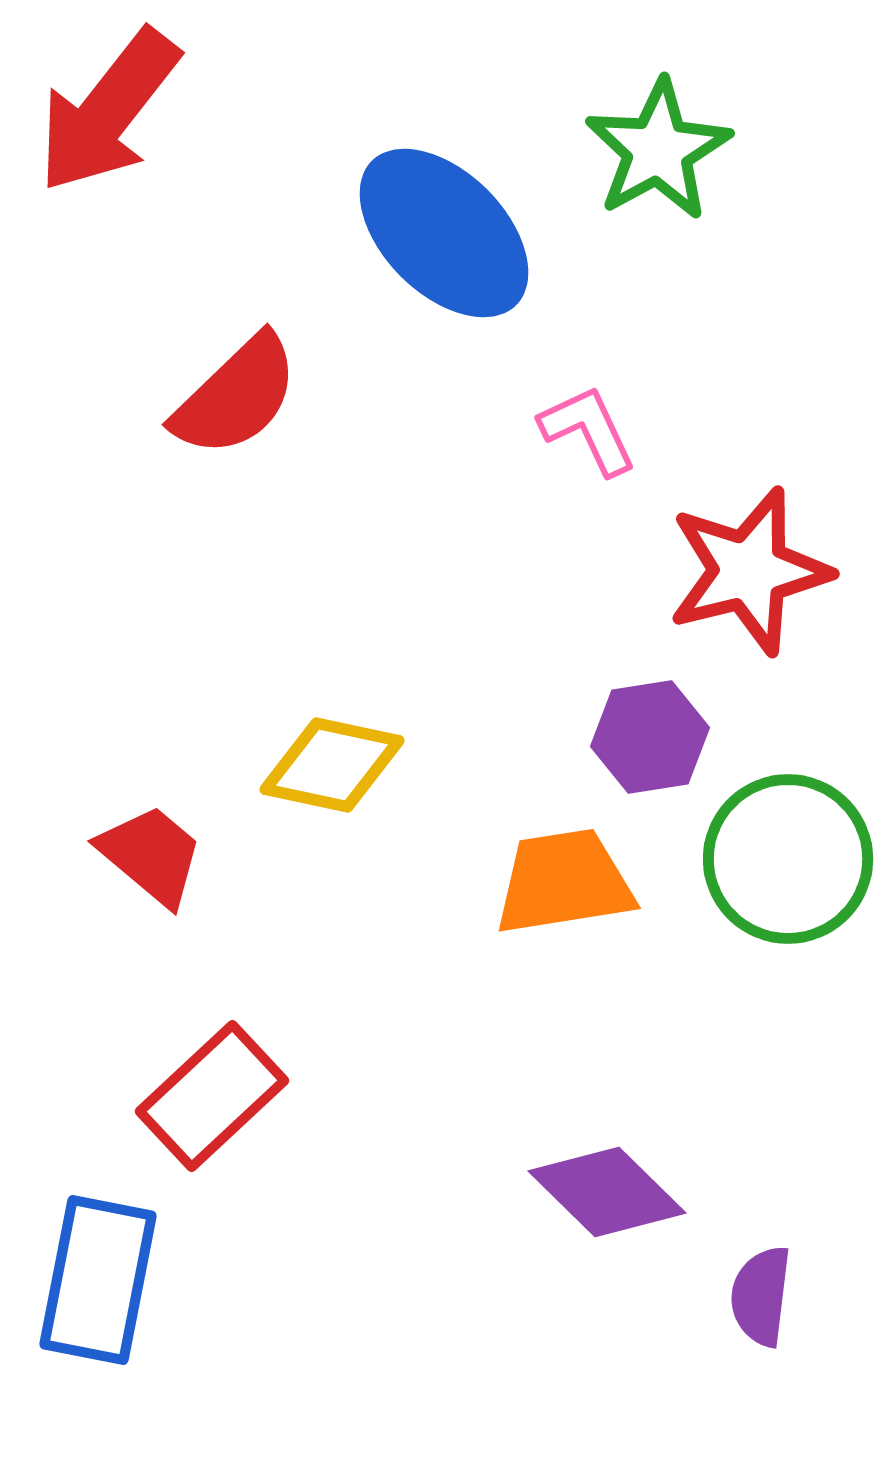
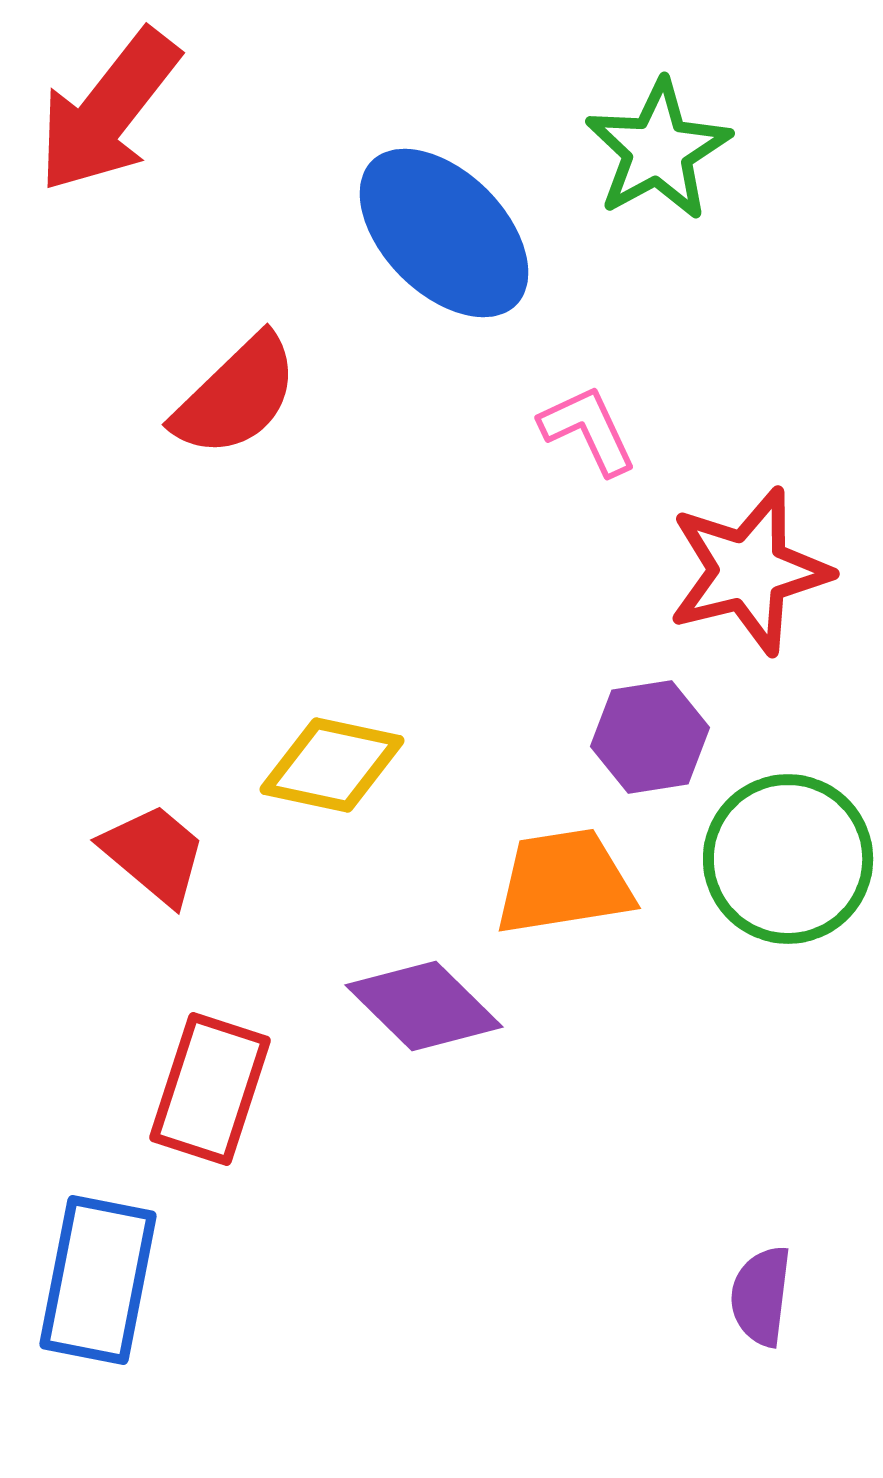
red trapezoid: moved 3 px right, 1 px up
red rectangle: moved 2 px left, 7 px up; rotated 29 degrees counterclockwise
purple diamond: moved 183 px left, 186 px up
